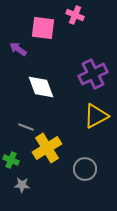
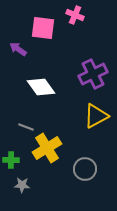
white diamond: rotated 16 degrees counterclockwise
green cross: rotated 21 degrees counterclockwise
